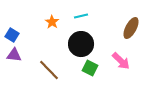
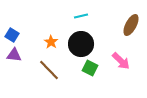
orange star: moved 1 px left, 20 px down
brown ellipse: moved 3 px up
